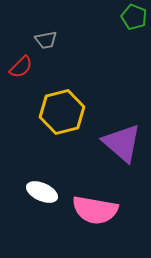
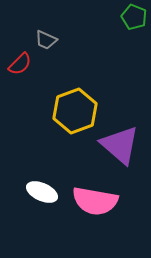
gray trapezoid: rotated 35 degrees clockwise
red semicircle: moved 1 px left, 3 px up
yellow hexagon: moved 13 px right, 1 px up; rotated 6 degrees counterclockwise
purple triangle: moved 2 px left, 2 px down
pink semicircle: moved 9 px up
